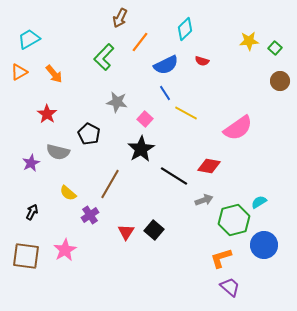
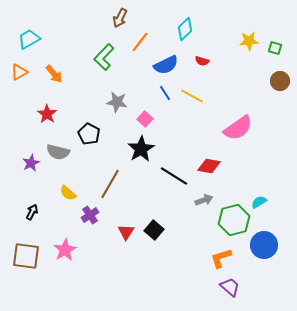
green square: rotated 24 degrees counterclockwise
yellow line: moved 6 px right, 17 px up
